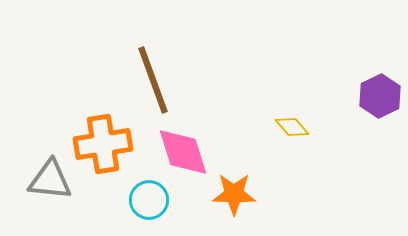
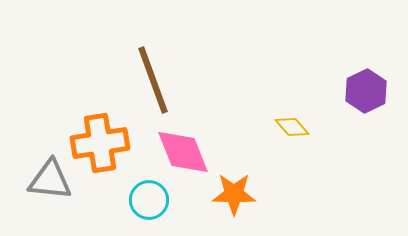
purple hexagon: moved 14 px left, 5 px up
orange cross: moved 3 px left, 1 px up
pink diamond: rotated 4 degrees counterclockwise
